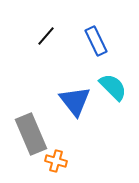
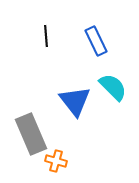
black line: rotated 45 degrees counterclockwise
